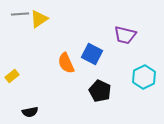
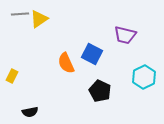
yellow rectangle: rotated 24 degrees counterclockwise
